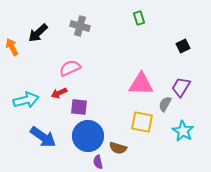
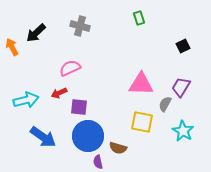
black arrow: moved 2 px left
